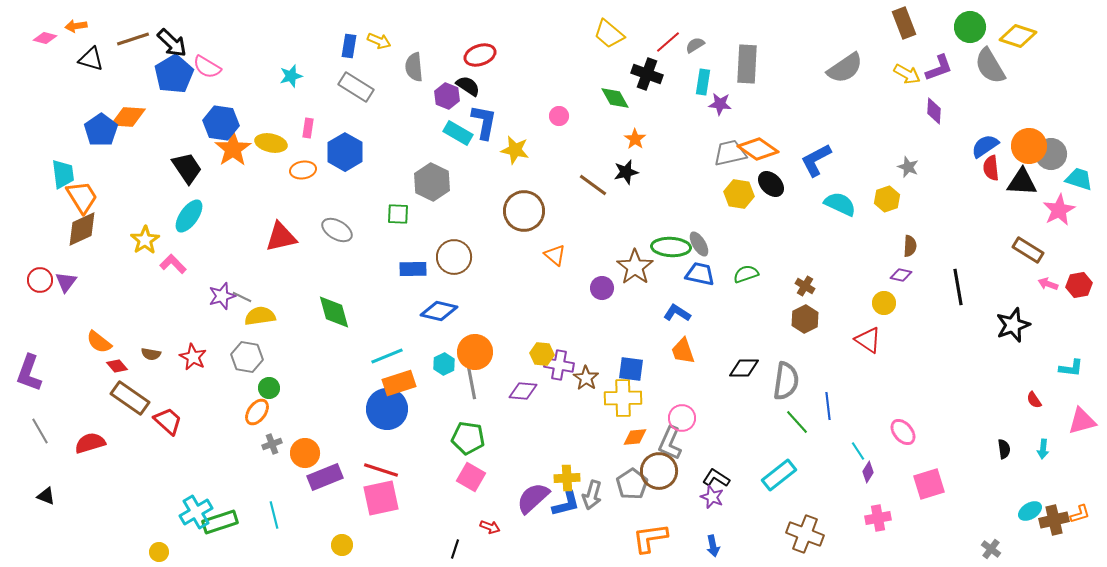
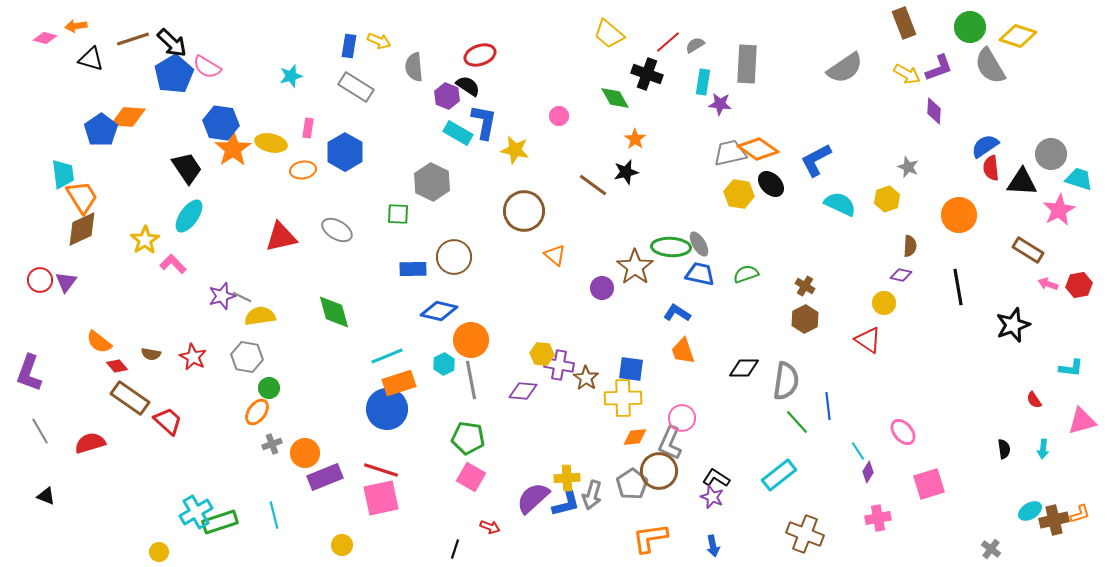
orange circle at (1029, 146): moved 70 px left, 69 px down
orange circle at (475, 352): moved 4 px left, 12 px up
